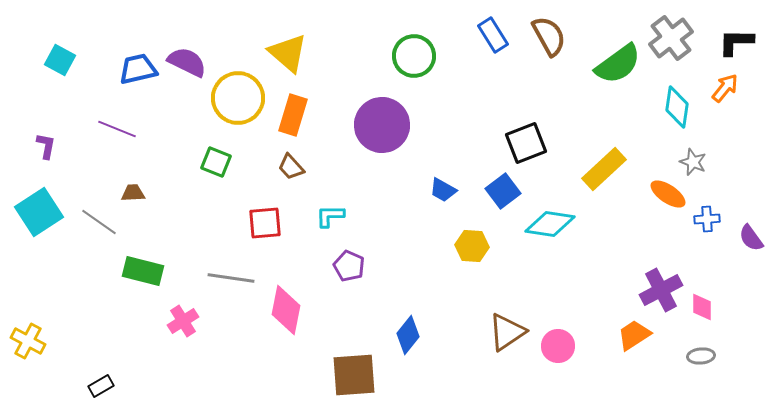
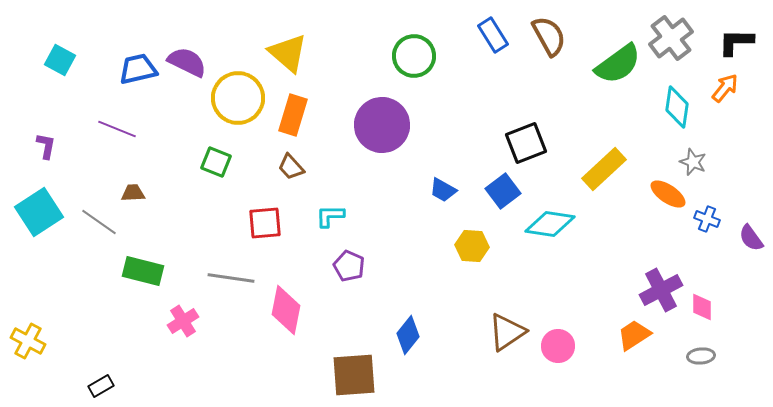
blue cross at (707, 219): rotated 25 degrees clockwise
